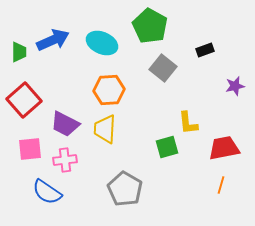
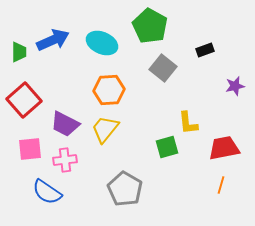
yellow trapezoid: rotated 36 degrees clockwise
